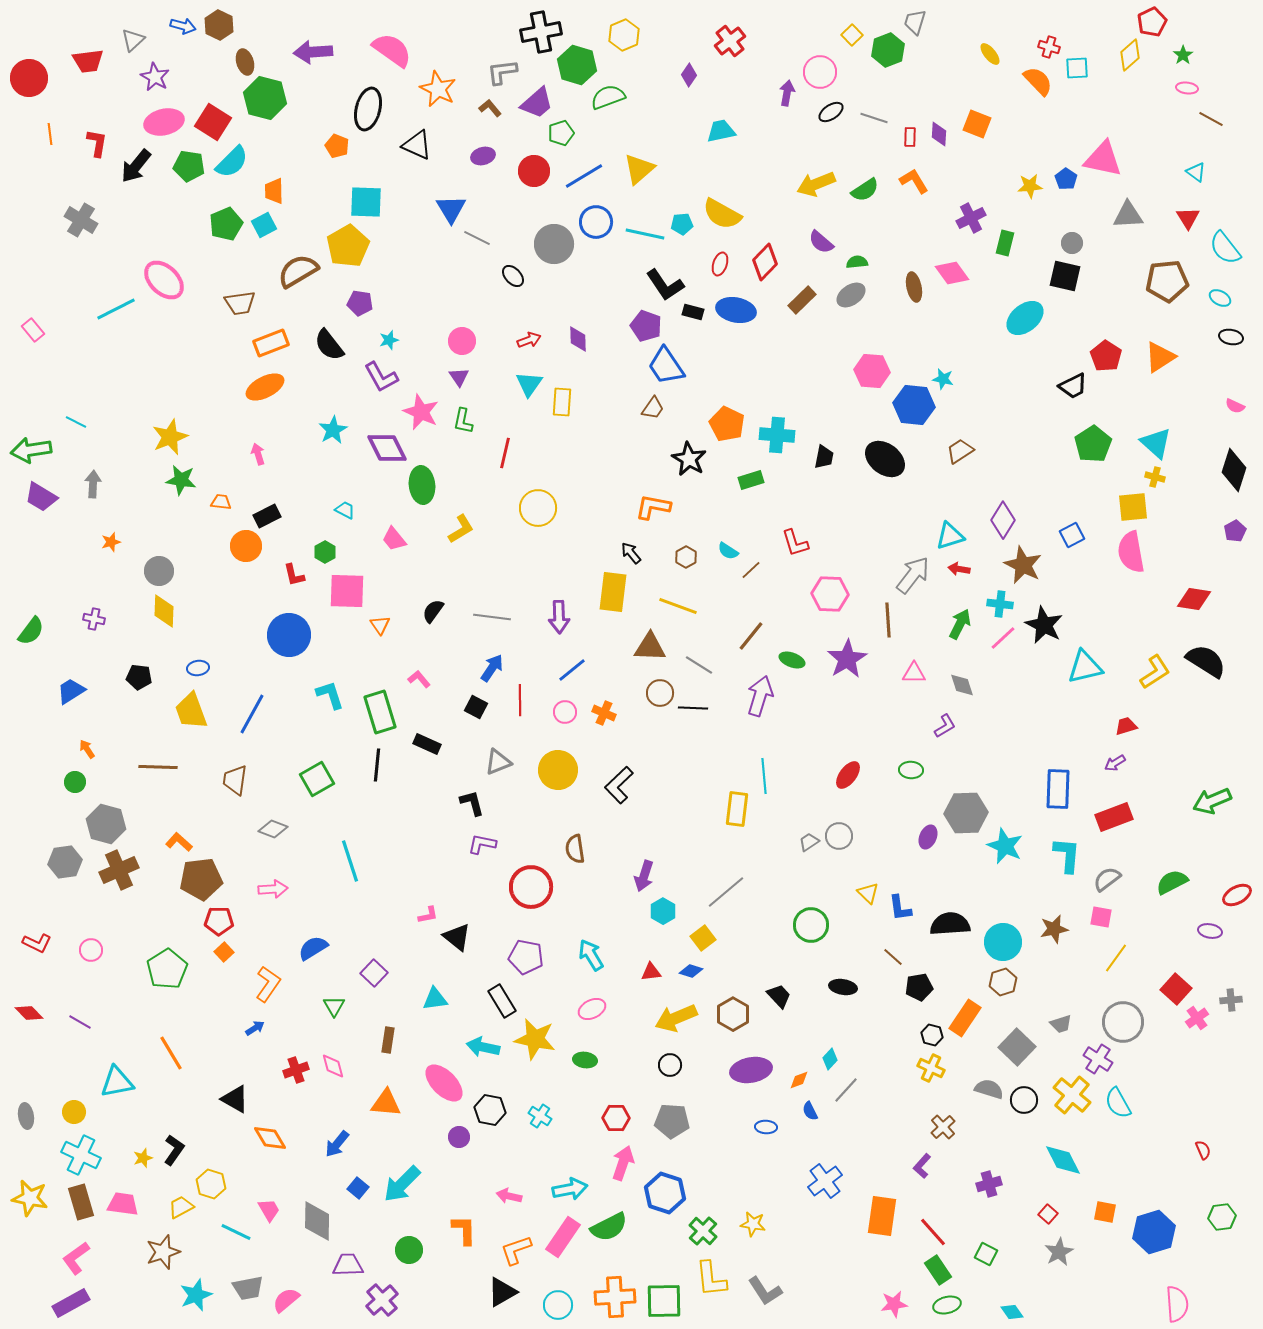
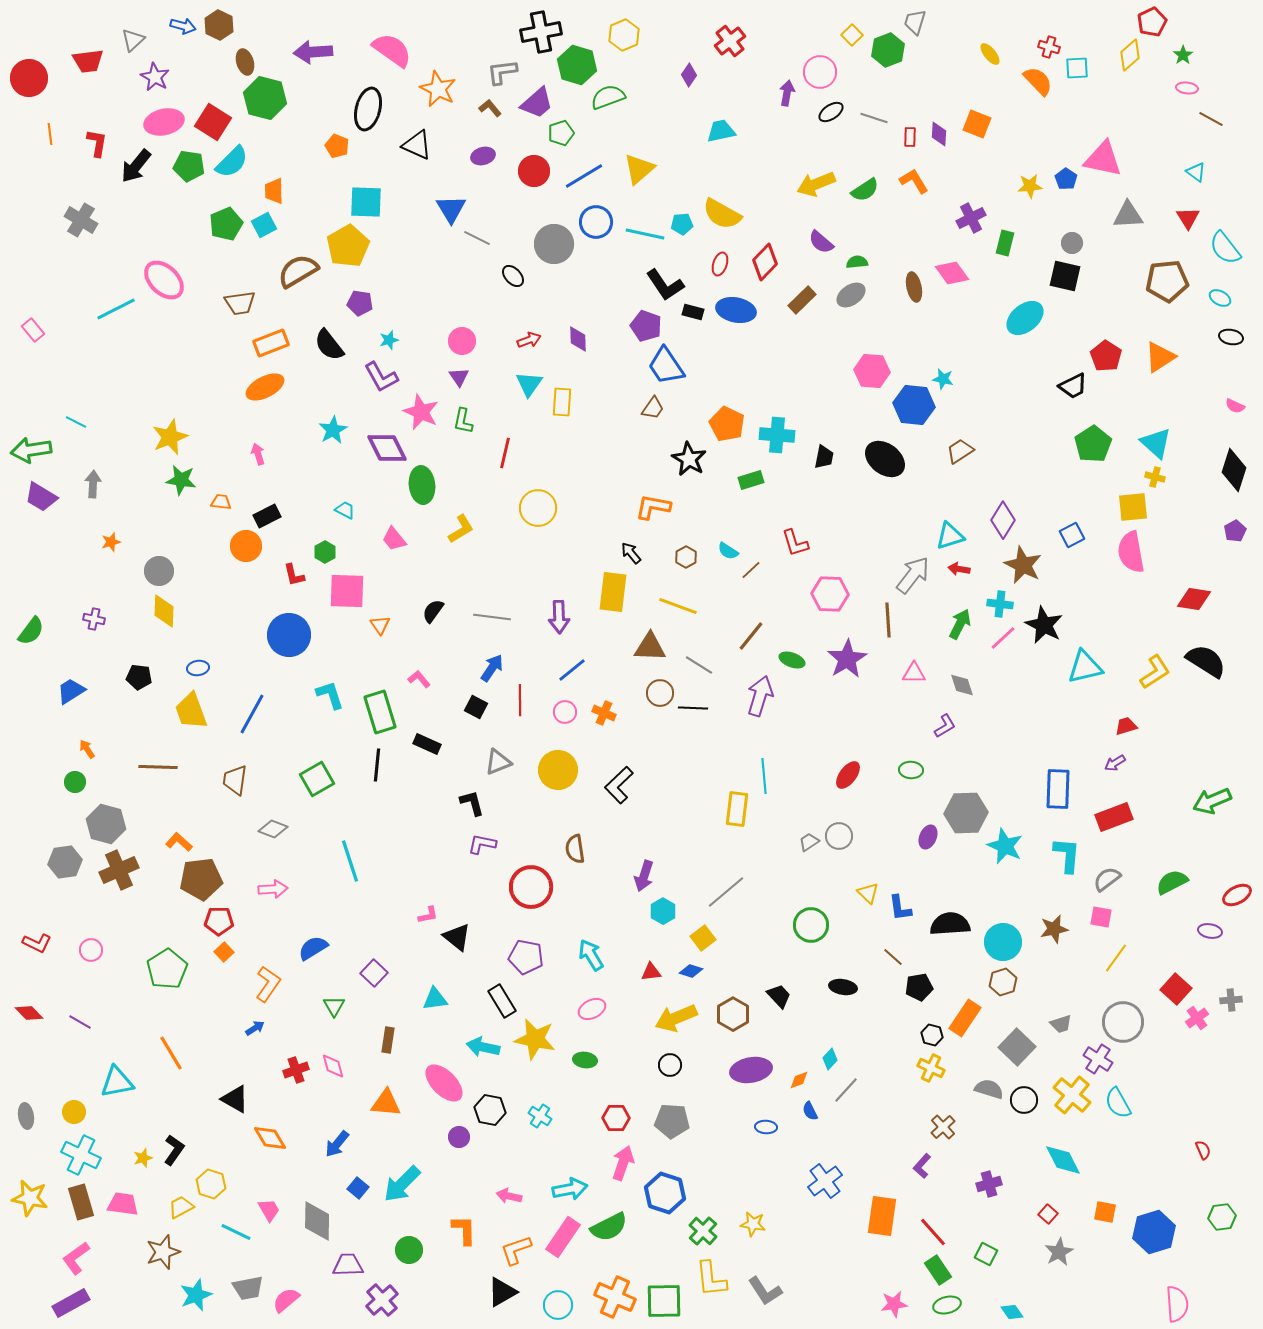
orange cross at (615, 1297): rotated 27 degrees clockwise
